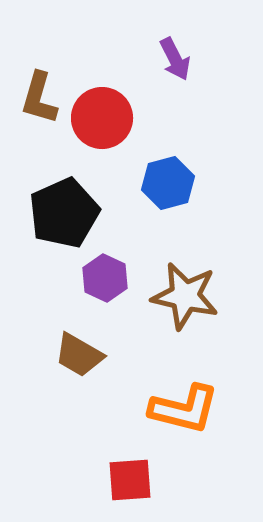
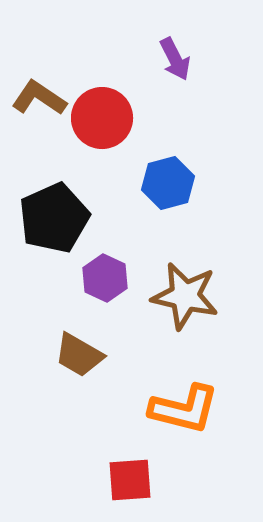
brown L-shape: rotated 108 degrees clockwise
black pentagon: moved 10 px left, 5 px down
